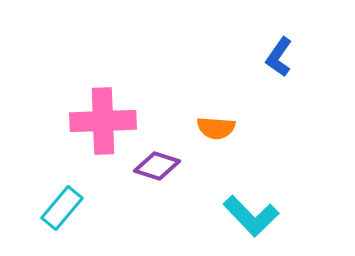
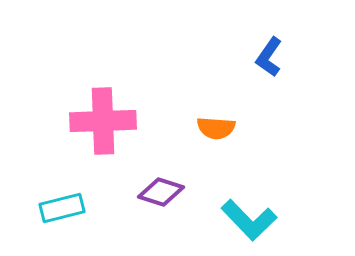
blue L-shape: moved 10 px left
purple diamond: moved 4 px right, 26 px down
cyan rectangle: rotated 36 degrees clockwise
cyan L-shape: moved 2 px left, 4 px down
